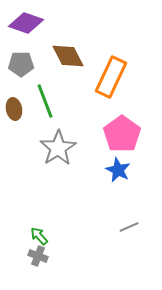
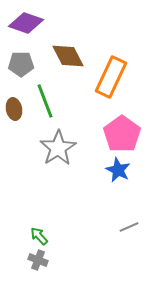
gray cross: moved 4 px down
